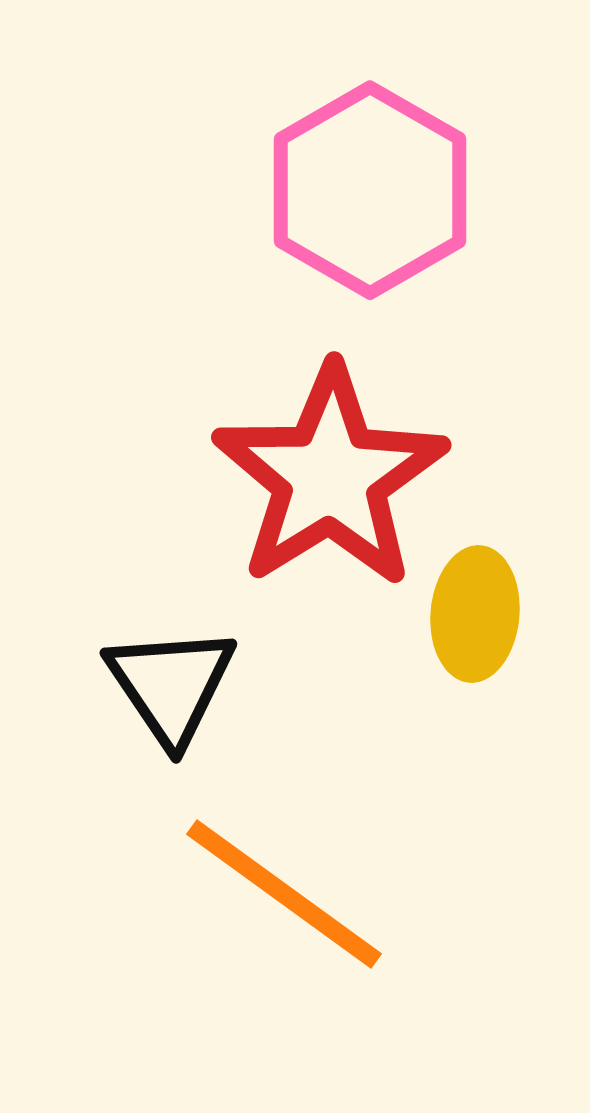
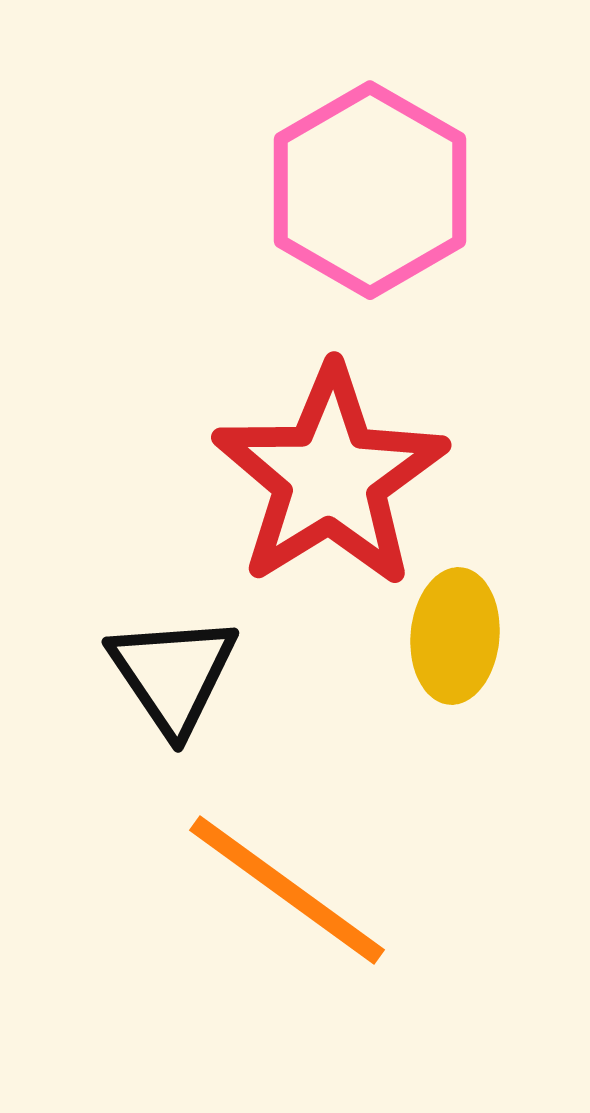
yellow ellipse: moved 20 px left, 22 px down
black triangle: moved 2 px right, 11 px up
orange line: moved 3 px right, 4 px up
